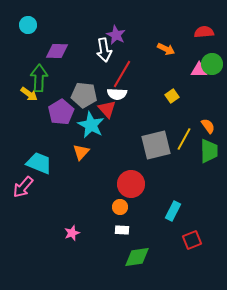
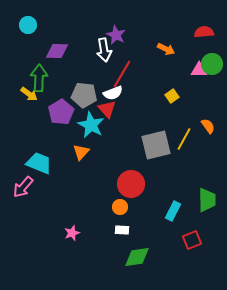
white semicircle: moved 4 px left, 1 px up; rotated 24 degrees counterclockwise
green trapezoid: moved 2 px left, 49 px down
